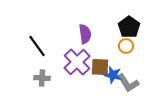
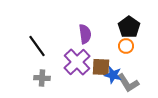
brown square: moved 1 px right
